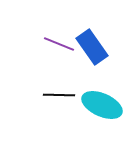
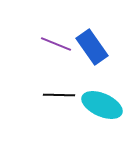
purple line: moved 3 px left
